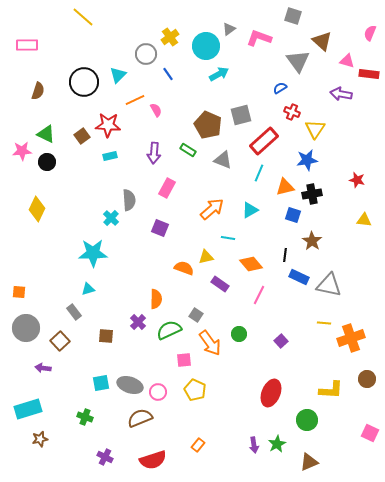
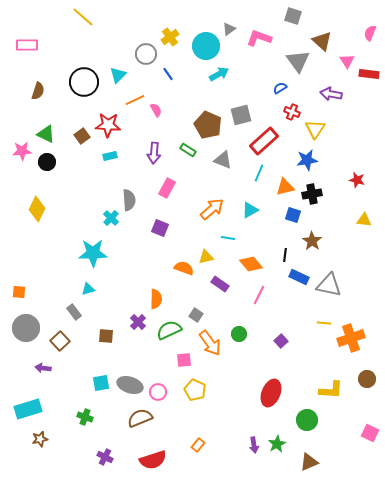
pink triangle at (347, 61): rotated 42 degrees clockwise
purple arrow at (341, 94): moved 10 px left
